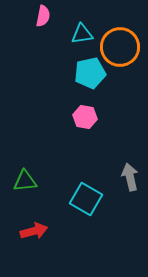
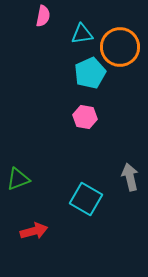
cyan pentagon: rotated 12 degrees counterclockwise
green triangle: moved 7 px left, 2 px up; rotated 15 degrees counterclockwise
